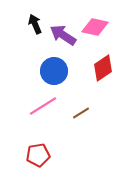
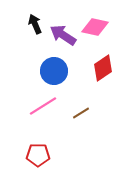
red pentagon: rotated 10 degrees clockwise
